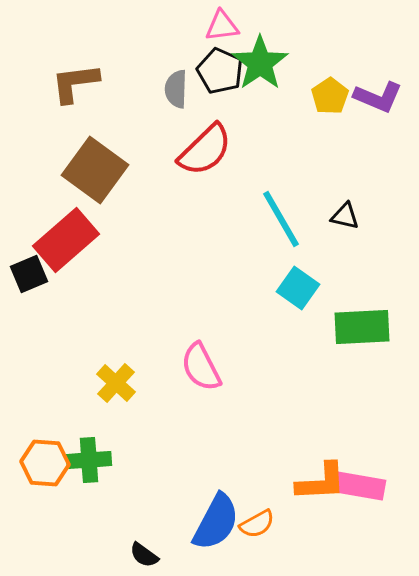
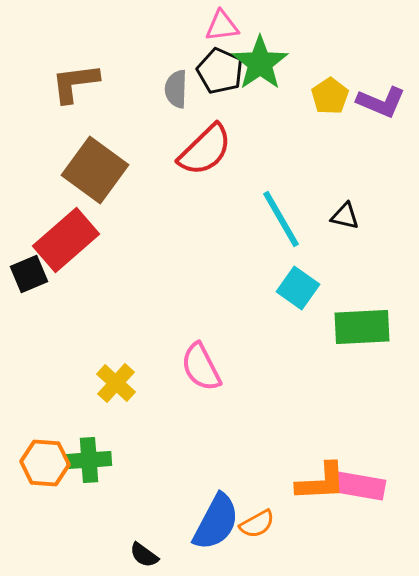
purple L-shape: moved 3 px right, 5 px down
